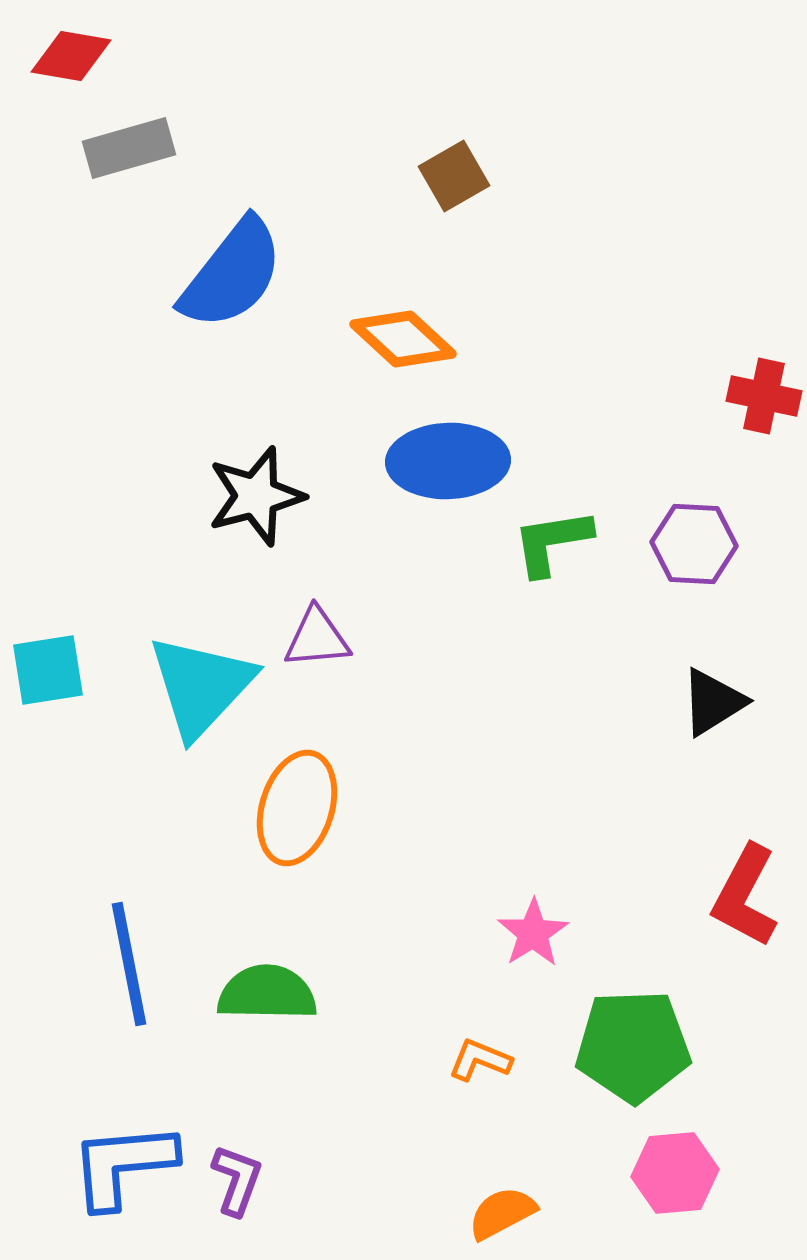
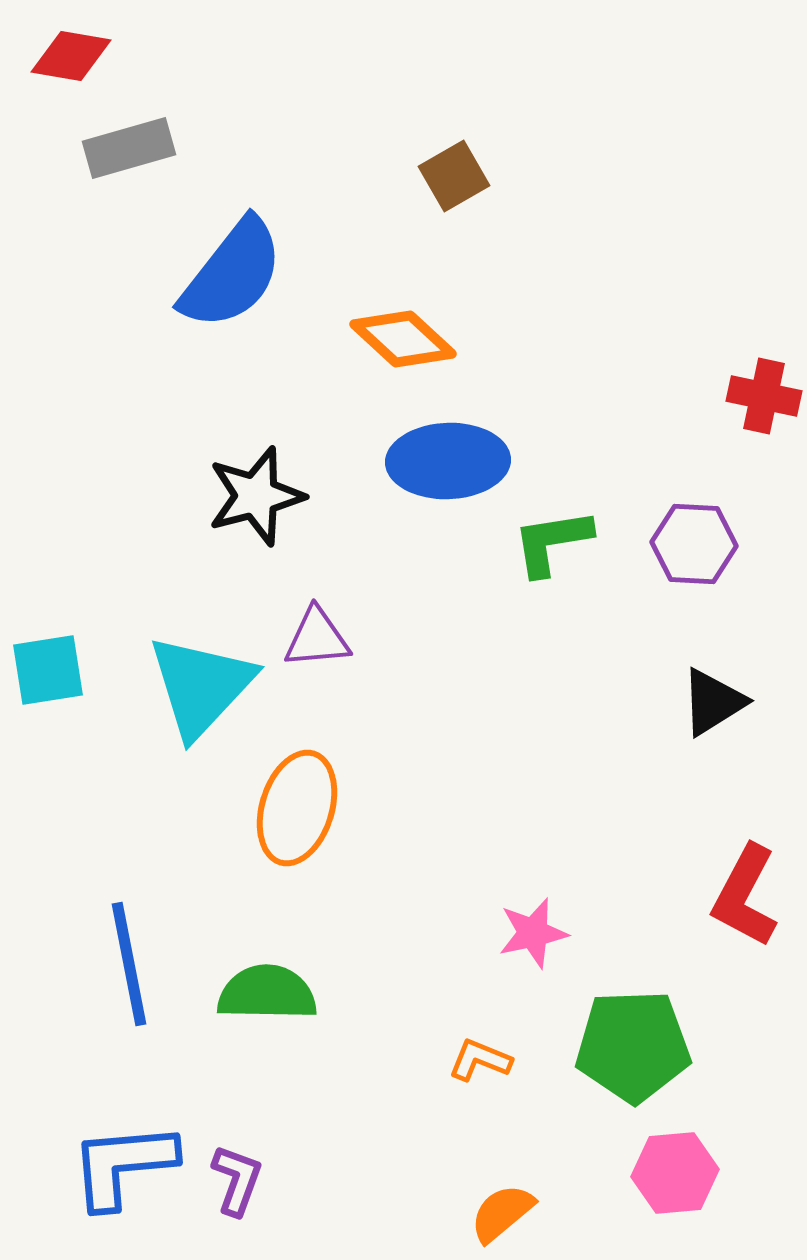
pink star: rotated 20 degrees clockwise
orange semicircle: rotated 12 degrees counterclockwise
